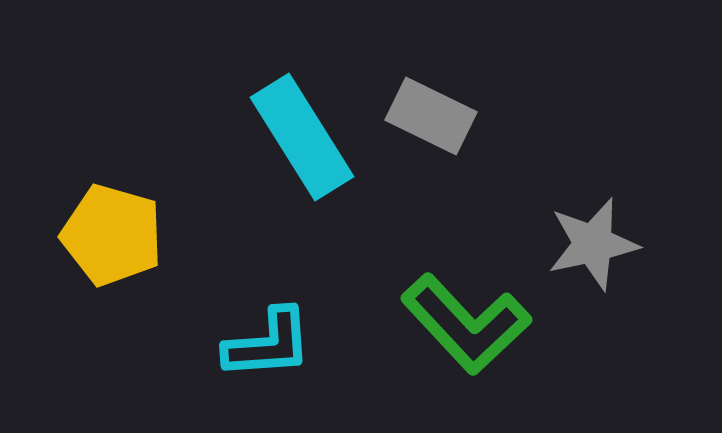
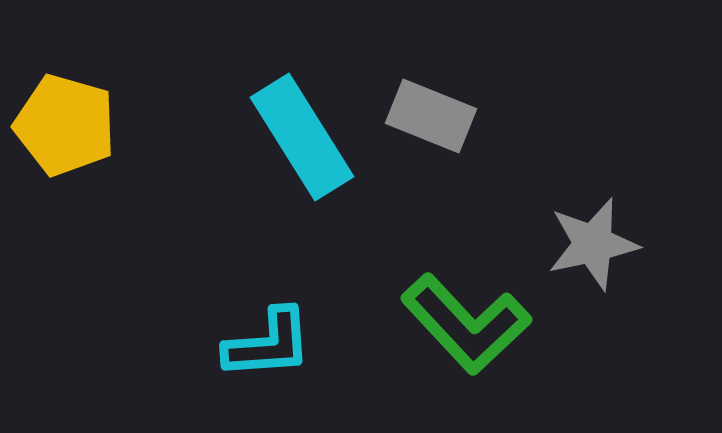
gray rectangle: rotated 4 degrees counterclockwise
yellow pentagon: moved 47 px left, 110 px up
